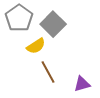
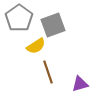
gray square: moved 1 px down; rotated 25 degrees clockwise
brown line: rotated 10 degrees clockwise
purple triangle: moved 2 px left
